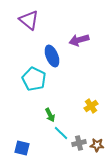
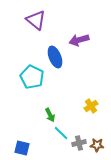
purple triangle: moved 7 px right
blue ellipse: moved 3 px right, 1 px down
cyan pentagon: moved 2 px left, 2 px up
